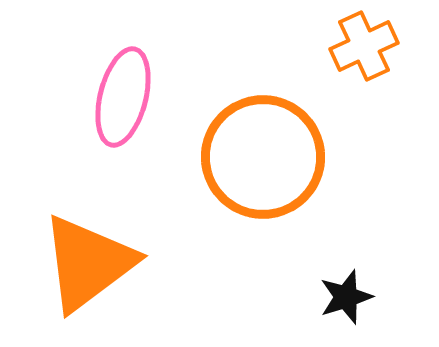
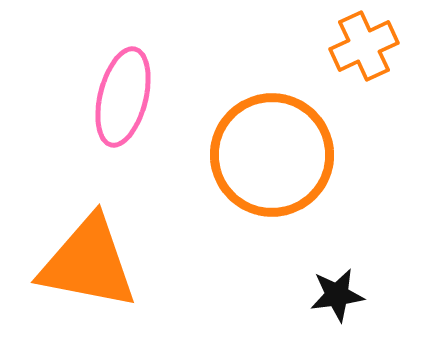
orange circle: moved 9 px right, 2 px up
orange triangle: rotated 48 degrees clockwise
black star: moved 9 px left, 2 px up; rotated 10 degrees clockwise
